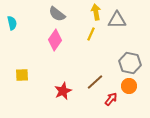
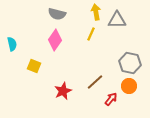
gray semicircle: rotated 24 degrees counterclockwise
cyan semicircle: moved 21 px down
yellow square: moved 12 px right, 9 px up; rotated 24 degrees clockwise
